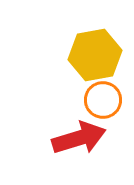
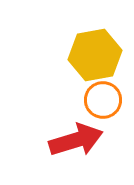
red arrow: moved 3 px left, 2 px down
